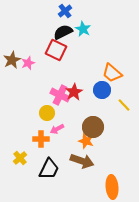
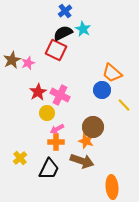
black semicircle: moved 1 px down
red star: moved 36 px left
orange cross: moved 15 px right, 3 px down
